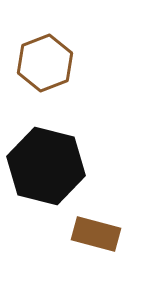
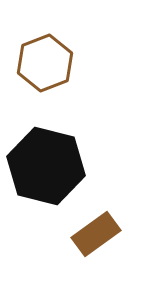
brown rectangle: rotated 51 degrees counterclockwise
